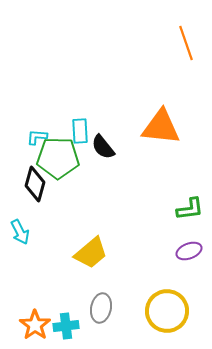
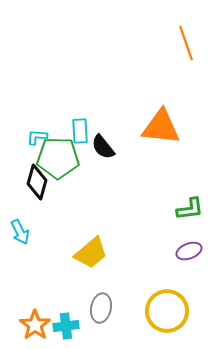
black diamond: moved 2 px right, 2 px up
